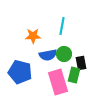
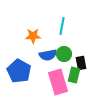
blue pentagon: moved 1 px left, 1 px up; rotated 15 degrees clockwise
